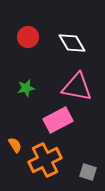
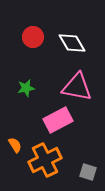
red circle: moved 5 px right
